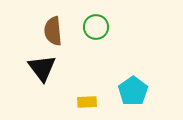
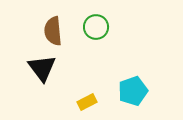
cyan pentagon: rotated 16 degrees clockwise
yellow rectangle: rotated 24 degrees counterclockwise
